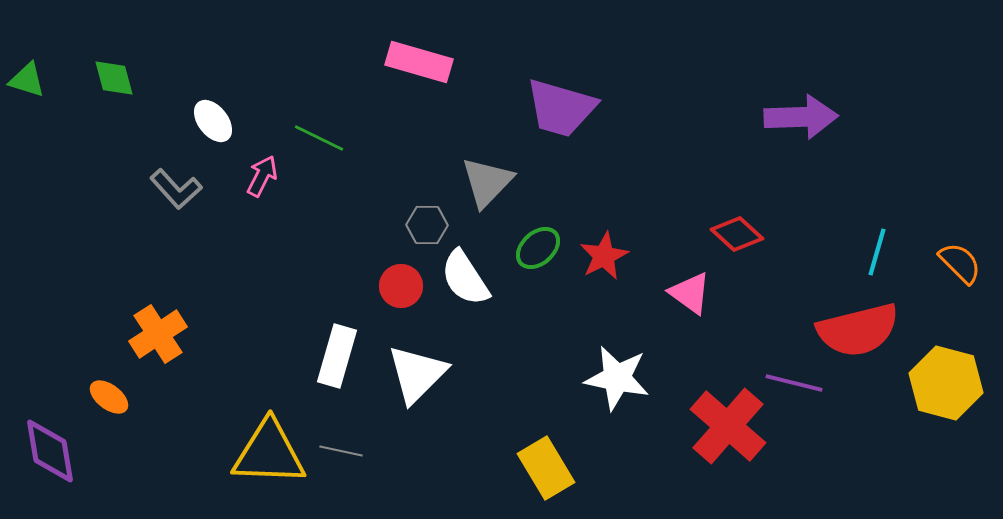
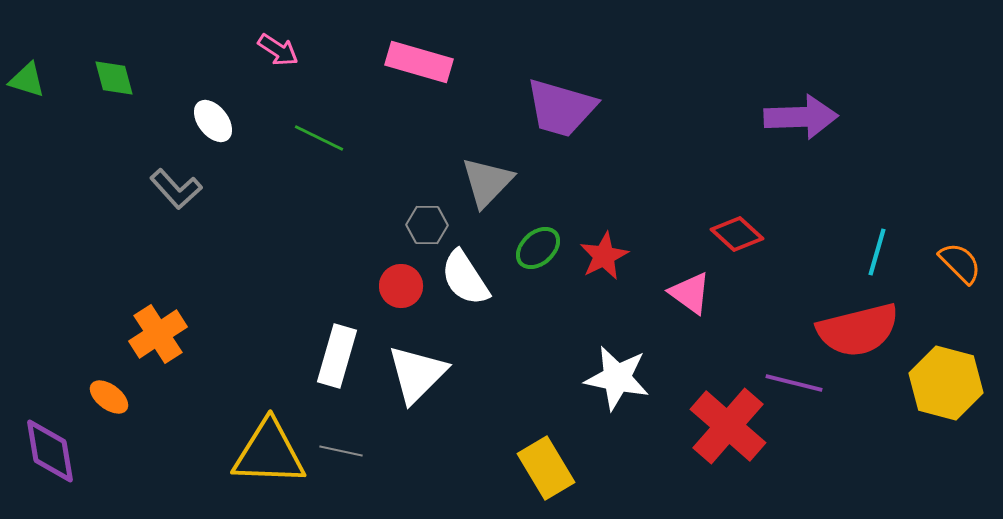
pink arrow: moved 16 px right, 126 px up; rotated 96 degrees clockwise
